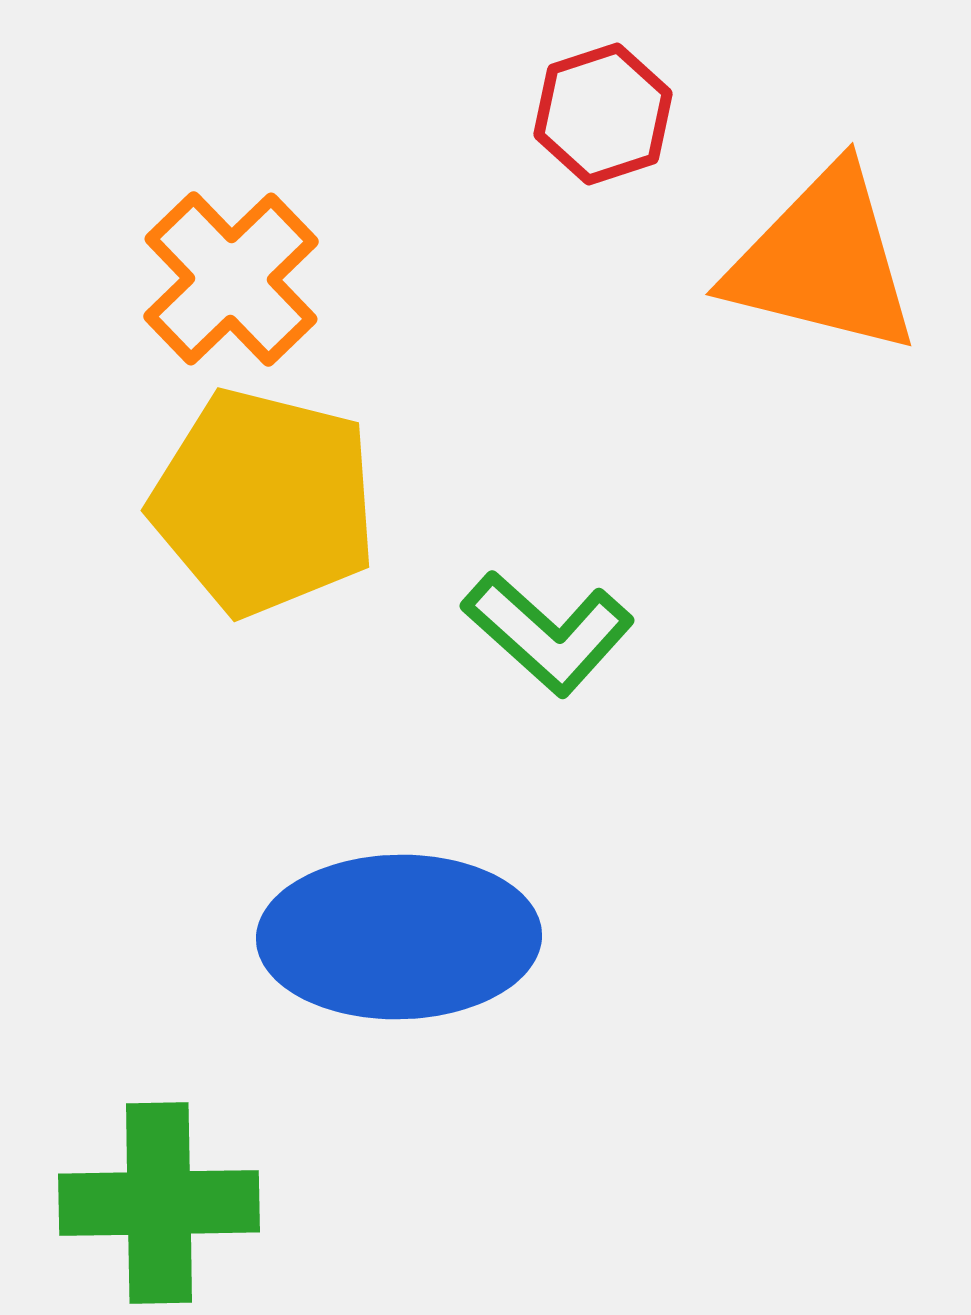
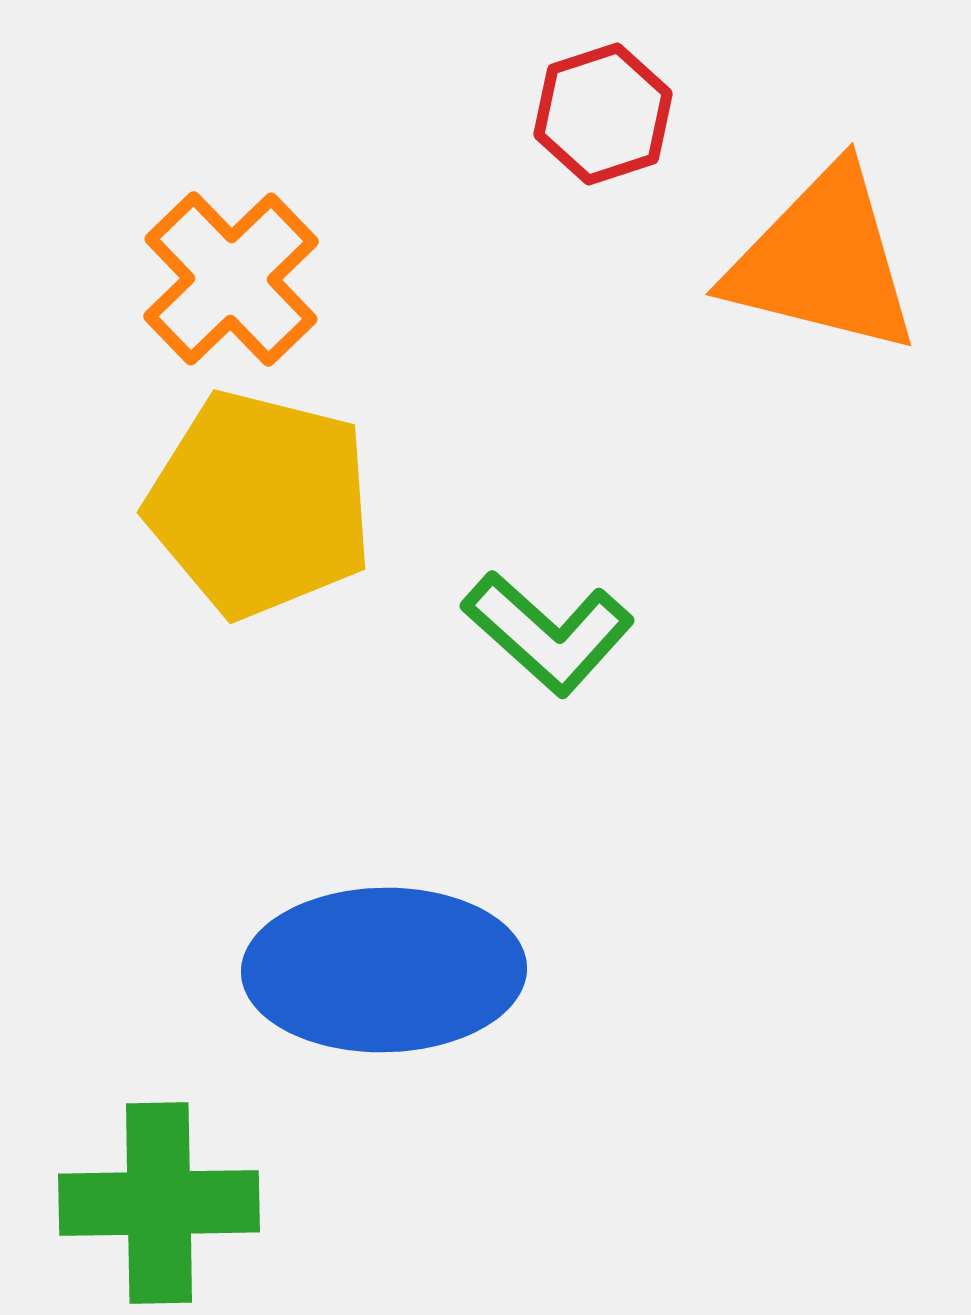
yellow pentagon: moved 4 px left, 2 px down
blue ellipse: moved 15 px left, 33 px down
